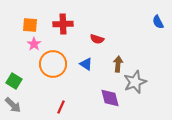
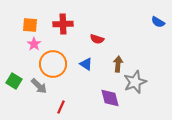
blue semicircle: rotated 32 degrees counterclockwise
gray arrow: moved 26 px right, 19 px up
